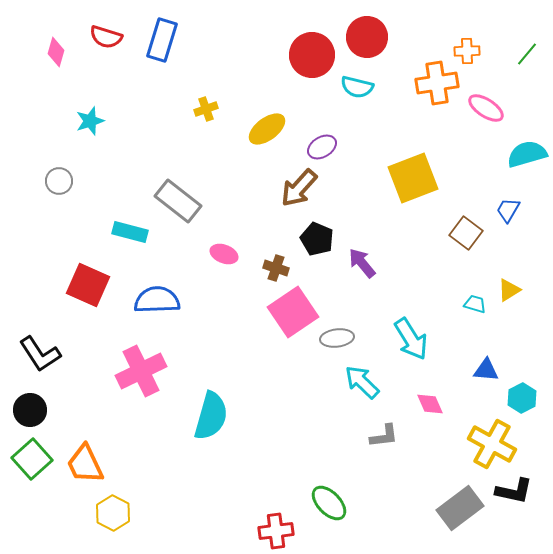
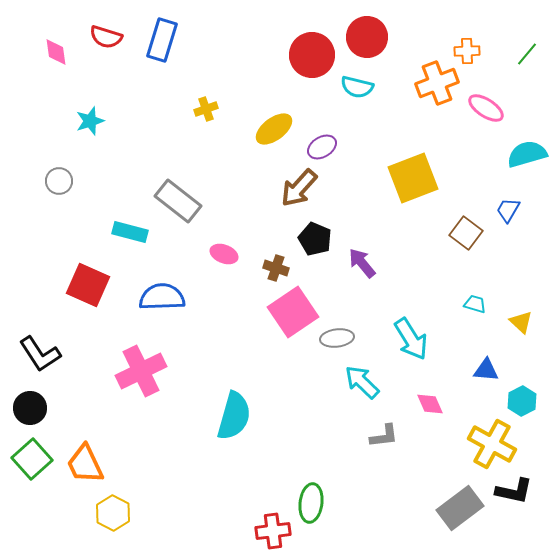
pink diamond at (56, 52): rotated 24 degrees counterclockwise
orange cross at (437, 83): rotated 12 degrees counterclockwise
yellow ellipse at (267, 129): moved 7 px right
black pentagon at (317, 239): moved 2 px left
yellow triangle at (509, 290): moved 12 px right, 32 px down; rotated 45 degrees counterclockwise
blue semicircle at (157, 300): moved 5 px right, 3 px up
cyan hexagon at (522, 398): moved 3 px down
black circle at (30, 410): moved 2 px up
cyan semicircle at (211, 416): moved 23 px right
green ellipse at (329, 503): moved 18 px left; rotated 51 degrees clockwise
red cross at (276, 531): moved 3 px left
